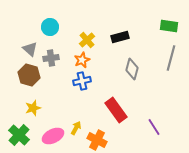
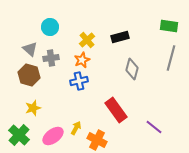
blue cross: moved 3 px left
purple line: rotated 18 degrees counterclockwise
pink ellipse: rotated 10 degrees counterclockwise
